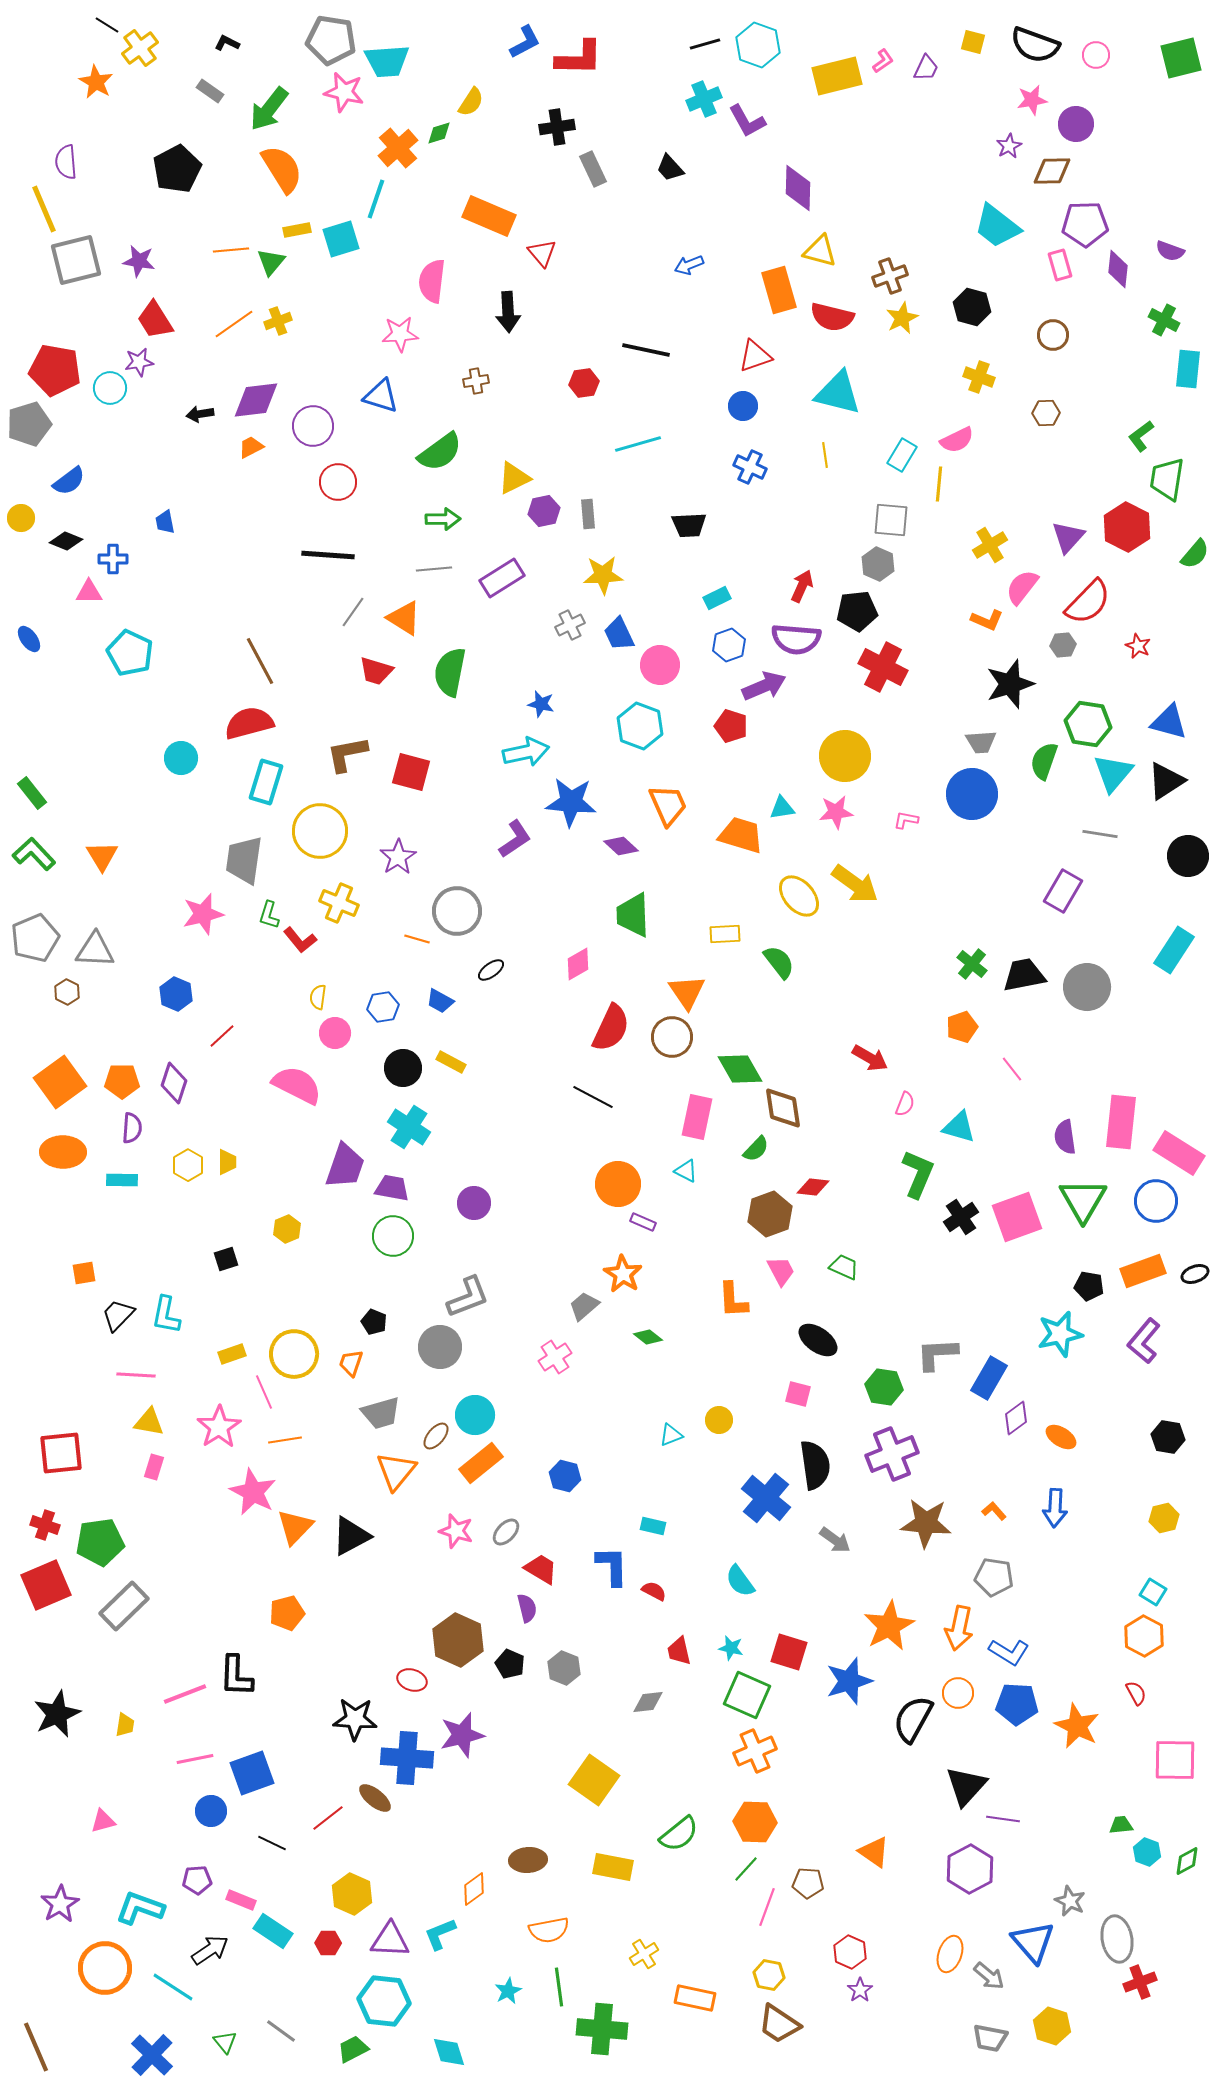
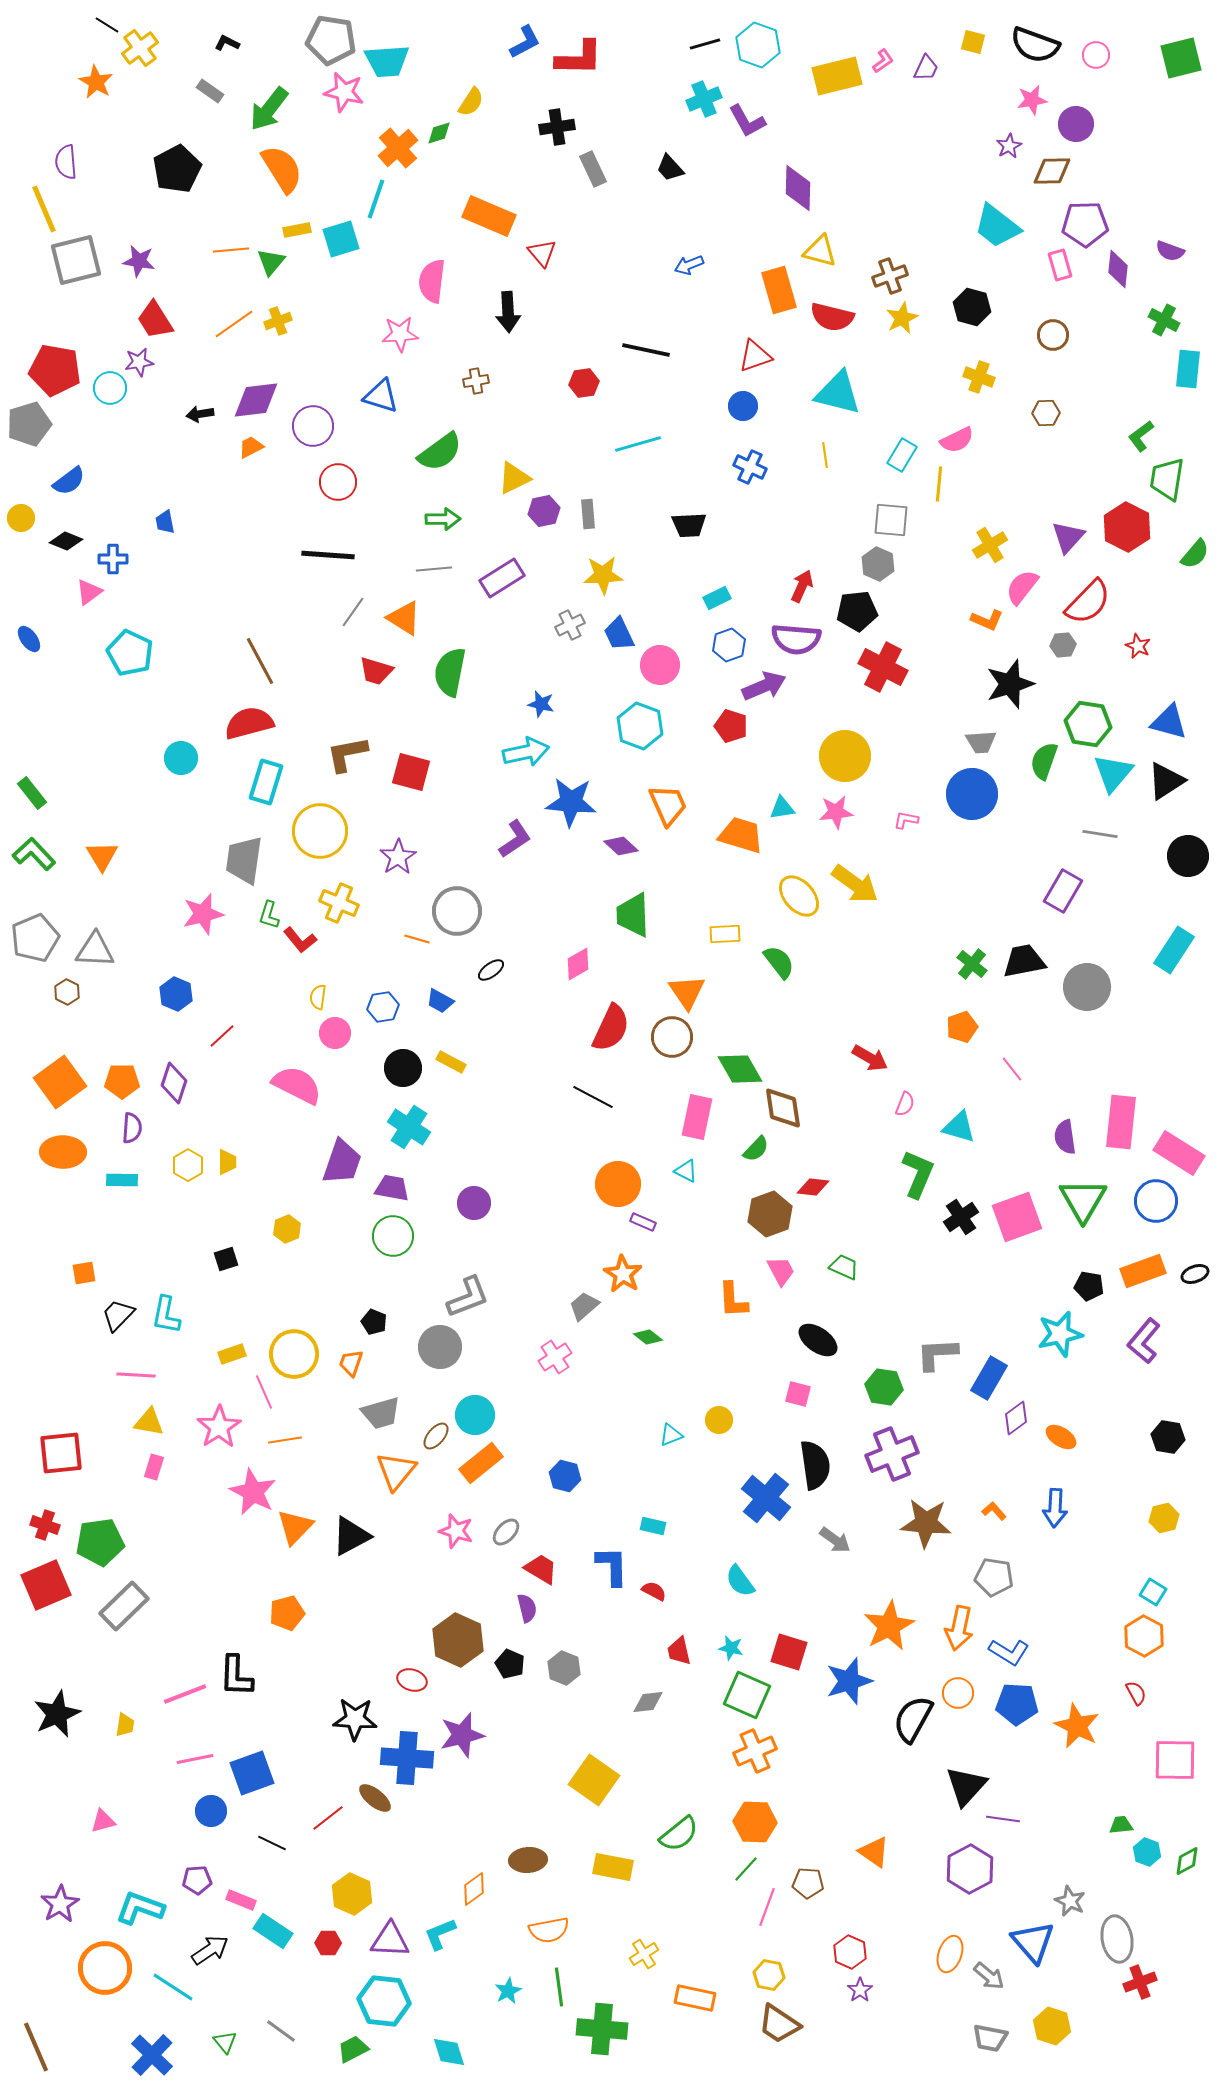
pink triangle at (89, 592): rotated 36 degrees counterclockwise
black trapezoid at (1024, 975): moved 14 px up
purple trapezoid at (345, 1166): moved 3 px left, 4 px up
